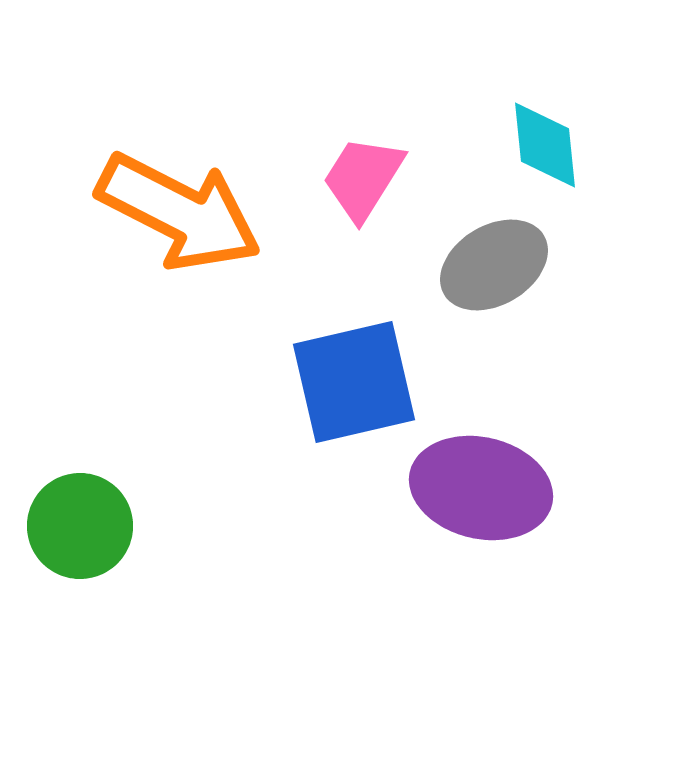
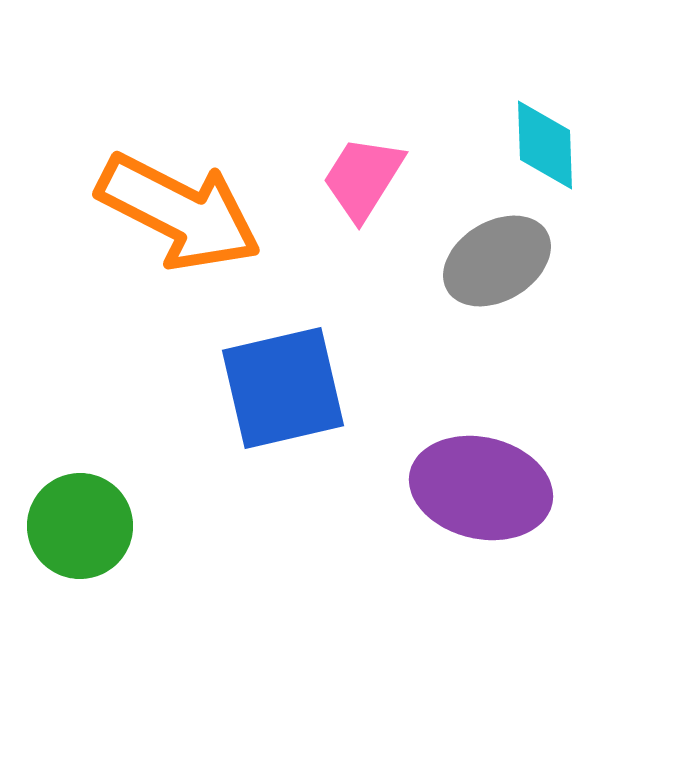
cyan diamond: rotated 4 degrees clockwise
gray ellipse: moved 3 px right, 4 px up
blue square: moved 71 px left, 6 px down
